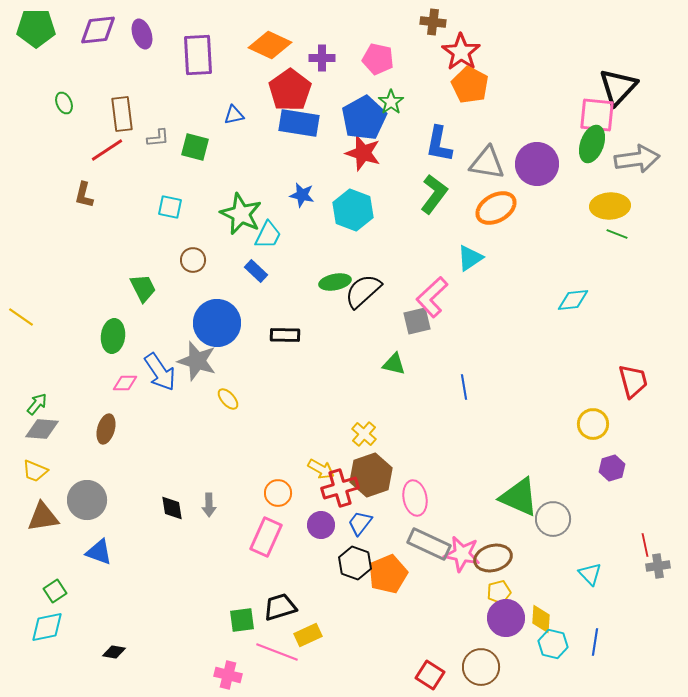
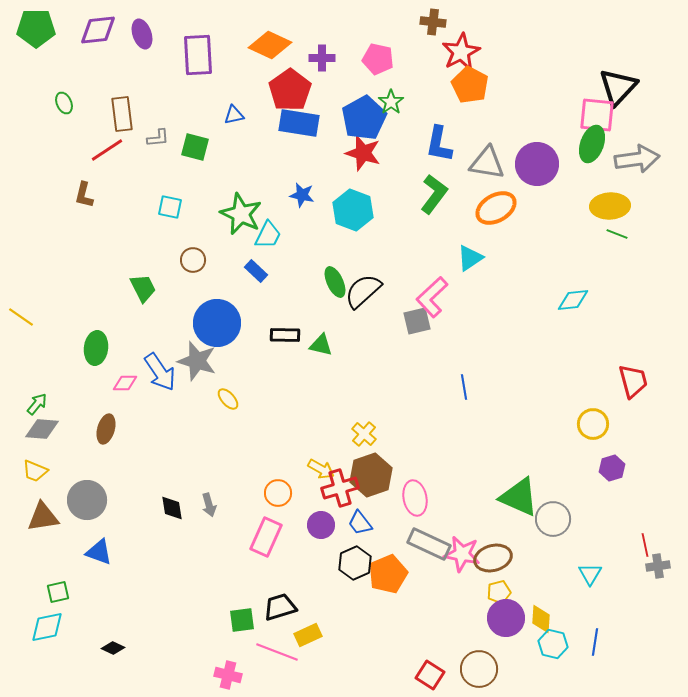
red star at (461, 52): rotated 9 degrees clockwise
green ellipse at (335, 282): rotated 76 degrees clockwise
green ellipse at (113, 336): moved 17 px left, 12 px down
green triangle at (394, 364): moved 73 px left, 19 px up
gray arrow at (209, 505): rotated 15 degrees counterclockwise
blue trapezoid at (360, 523): rotated 76 degrees counterclockwise
black hexagon at (355, 563): rotated 16 degrees clockwise
cyan triangle at (590, 574): rotated 15 degrees clockwise
green square at (55, 591): moved 3 px right, 1 px down; rotated 20 degrees clockwise
black diamond at (114, 652): moved 1 px left, 4 px up; rotated 15 degrees clockwise
brown circle at (481, 667): moved 2 px left, 2 px down
